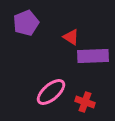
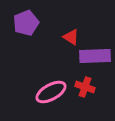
purple rectangle: moved 2 px right
pink ellipse: rotated 12 degrees clockwise
red cross: moved 15 px up
